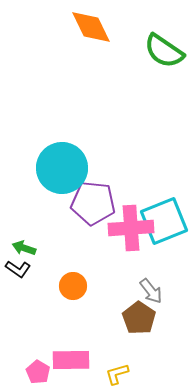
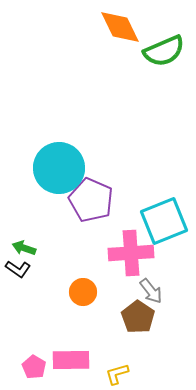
orange diamond: moved 29 px right
green semicircle: rotated 57 degrees counterclockwise
cyan circle: moved 3 px left
purple pentagon: moved 2 px left, 3 px up; rotated 18 degrees clockwise
pink cross: moved 25 px down
orange circle: moved 10 px right, 6 px down
brown pentagon: moved 1 px left, 1 px up
pink pentagon: moved 4 px left, 5 px up
